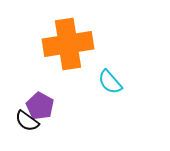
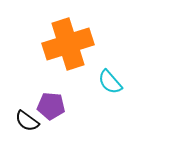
orange cross: rotated 9 degrees counterclockwise
purple pentagon: moved 11 px right; rotated 24 degrees counterclockwise
